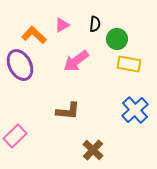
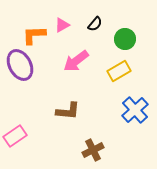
black semicircle: rotated 35 degrees clockwise
orange L-shape: rotated 45 degrees counterclockwise
green circle: moved 8 px right
yellow rectangle: moved 10 px left, 7 px down; rotated 40 degrees counterclockwise
pink rectangle: rotated 10 degrees clockwise
brown cross: rotated 20 degrees clockwise
